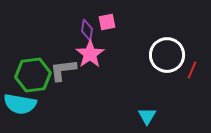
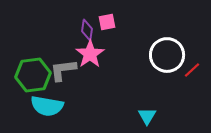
red line: rotated 24 degrees clockwise
cyan semicircle: moved 27 px right, 2 px down
